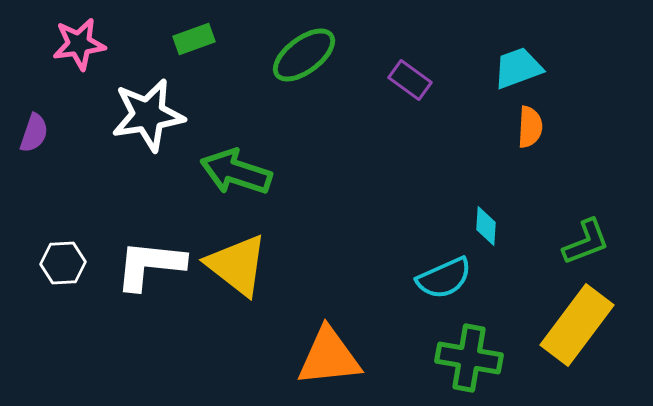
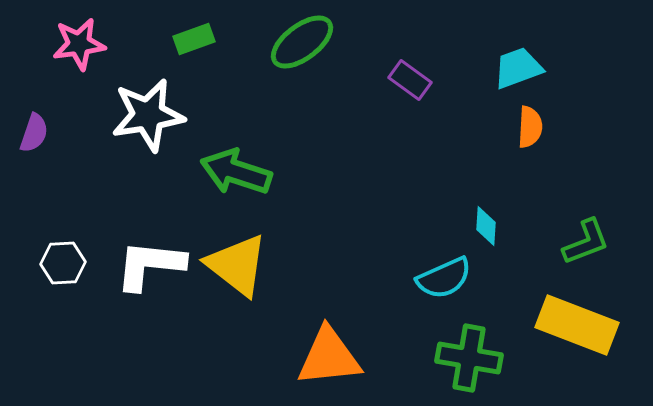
green ellipse: moved 2 px left, 13 px up
yellow rectangle: rotated 74 degrees clockwise
